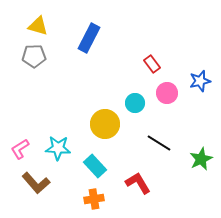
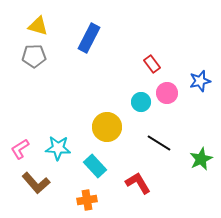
cyan circle: moved 6 px right, 1 px up
yellow circle: moved 2 px right, 3 px down
orange cross: moved 7 px left, 1 px down
